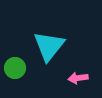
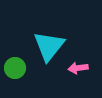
pink arrow: moved 10 px up
